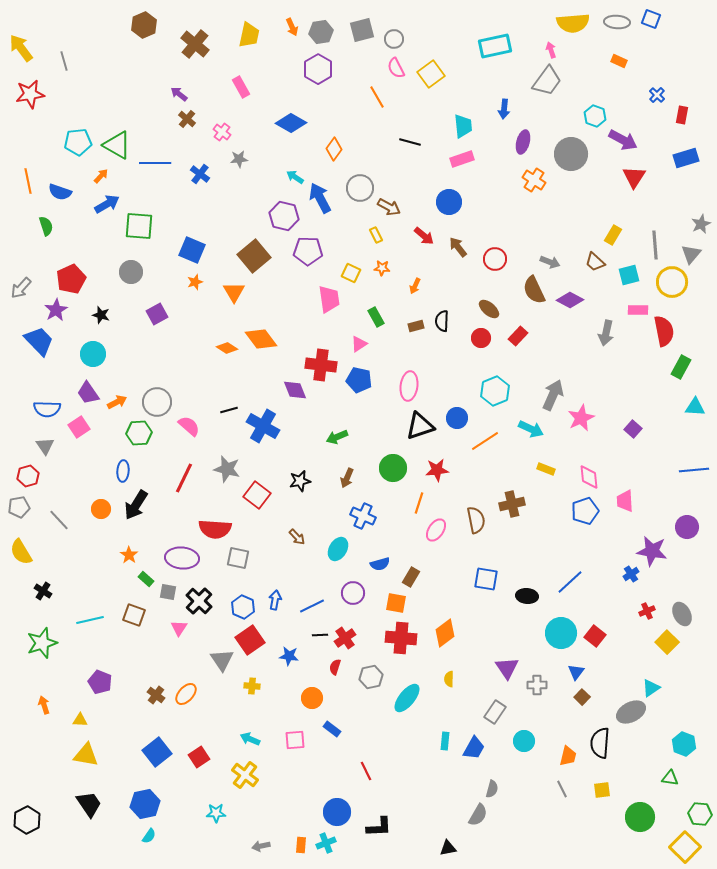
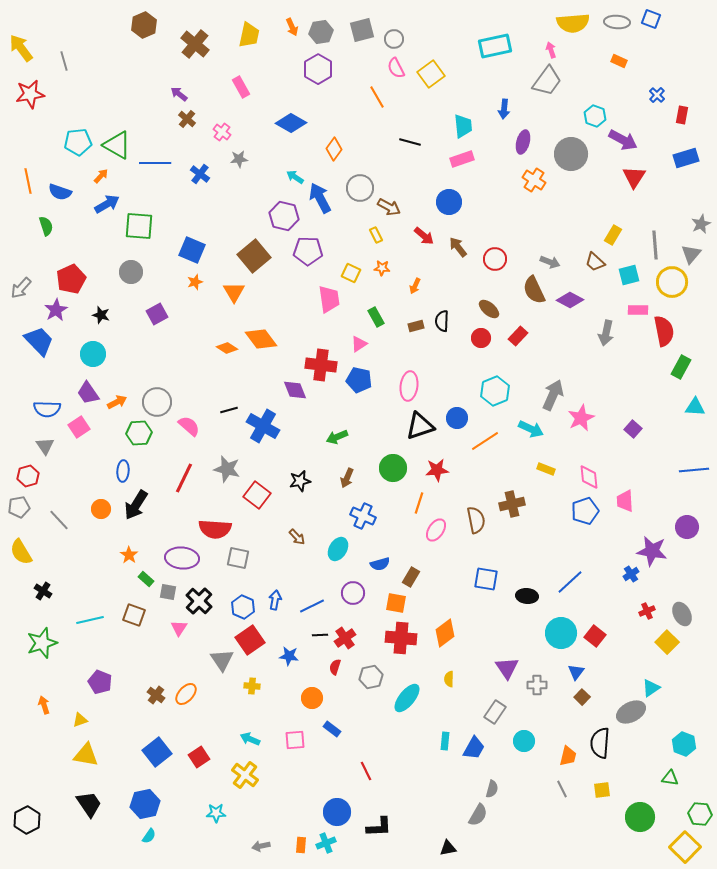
yellow triangle at (80, 720): rotated 21 degrees counterclockwise
